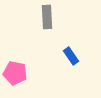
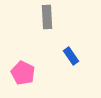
pink pentagon: moved 8 px right; rotated 15 degrees clockwise
